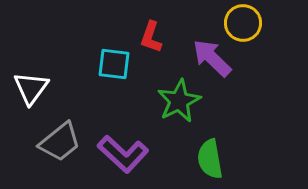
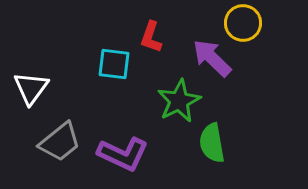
purple L-shape: rotated 18 degrees counterclockwise
green semicircle: moved 2 px right, 16 px up
